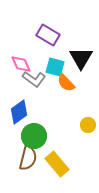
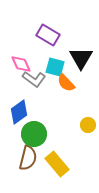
green circle: moved 2 px up
